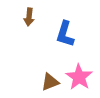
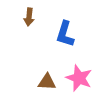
pink star: moved 1 px down; rotated 12 degrees counterclockwise
brown triangle: moved 3 px left; rotated 24 degrees clockwise
